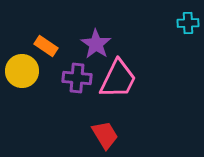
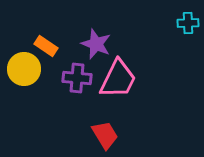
purple star: rotated 12 degrees counterclockwise
yellow circle: moved 2 px right, 2 px up
